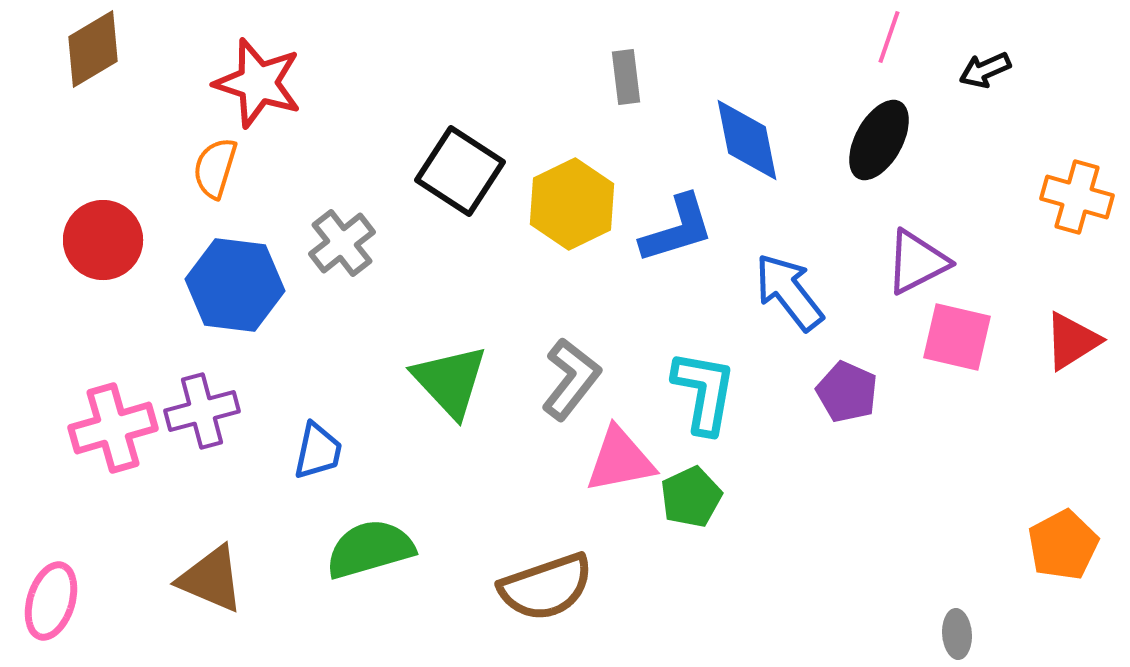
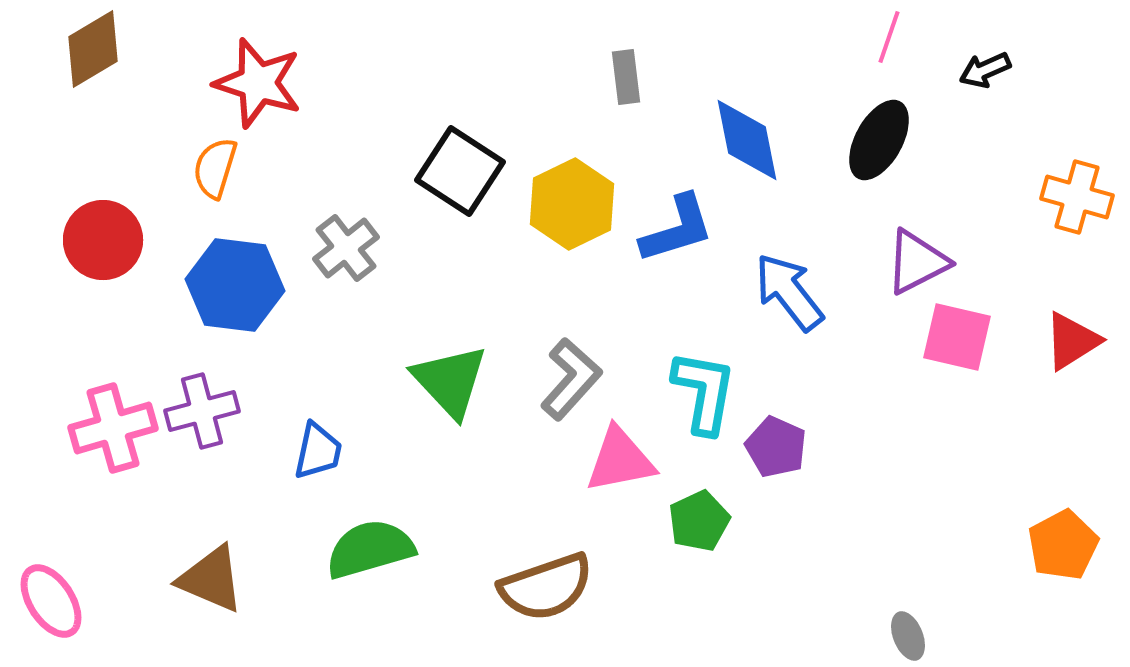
gray cross: moved 4 px right, 5 px down
gray L-shape: rotated 4 degrees clockwise
purple pentagon: moved 71 px left, 55 px down
green pentagon: moved 8 px right, 24 px down
pink ellipse: rotated 50 degrees counterclockwise
gray ellipse: moved 49 px left, 2 px down; rotated 18 degrees counterclockwise
